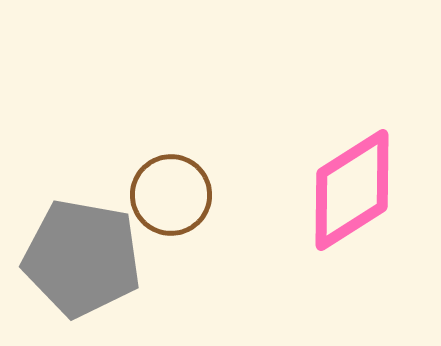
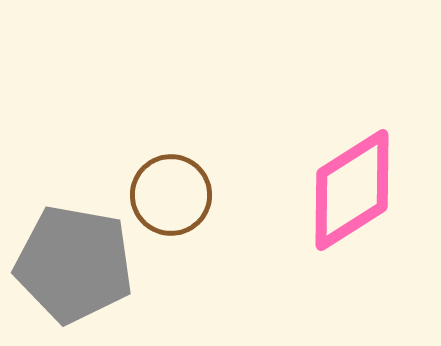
gray pentagon: moved 8 px left, 6 px down
